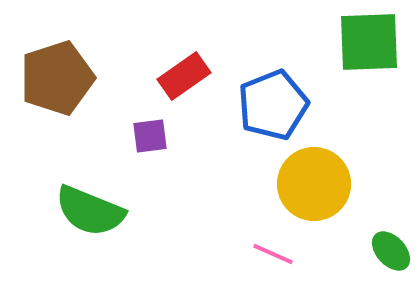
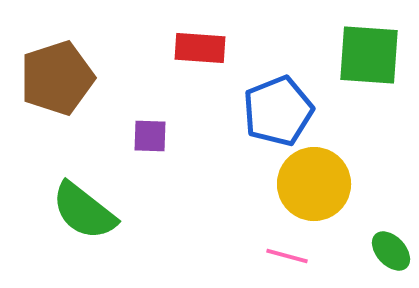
green square: moved 13 px down; rotated 6 degrees clockwise
red rectangle: moved 16 px right, 28 px up; rotated 39 degrees clockwise
blue pentagon: moved 5 px right, 6 px down
purple square: rotated 9 degrees clockwise
green semicircle: moved 6 px left; rotated 16 degrees clockwise
pink line: moved 14 px right, 2 px down; rotated 9 degrees counterclockwise
